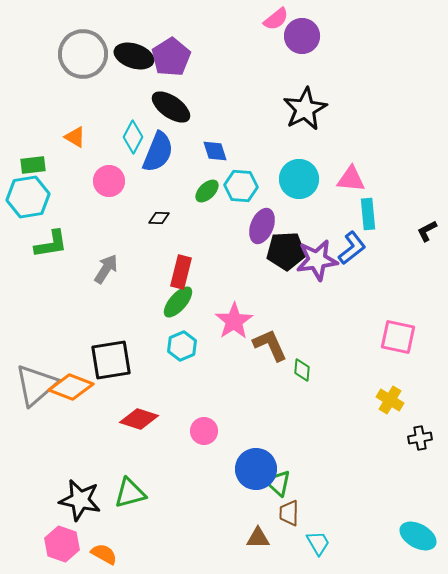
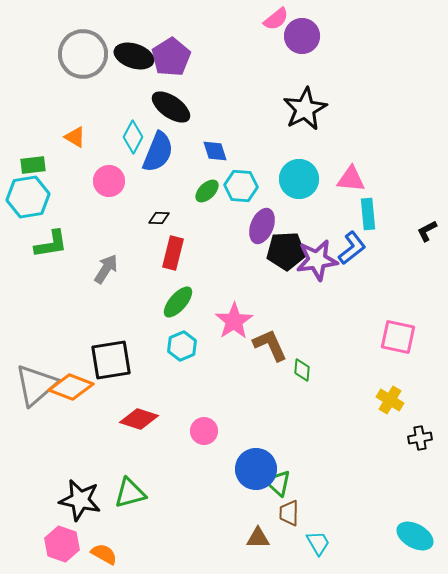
red rectangle at (181, 272): moved 8 px left, 19 px up
cyan ellipse at (418, 536): moved 3 px left
